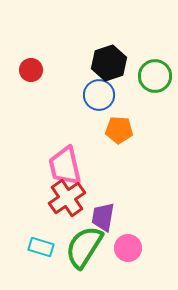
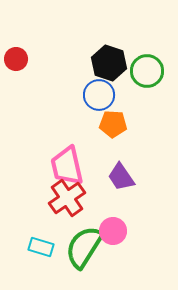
black hexagon: rotated 24 degrees counterclockwise
red circle: moved 15 px left, 11 px up
green circle: moved 8 px left, 5 px up
orange pentagon: moved 6 px left, 6 px up
pink trapezoid: moved 2 px right
purple trapezoid: moved 18 px right, 40 px up; rotated 44 degrees counterclockwise
pink circle: moved 15 px left, 17 px up
